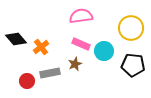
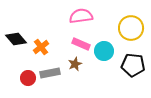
red circle: moved 1 px right, 3 px up
